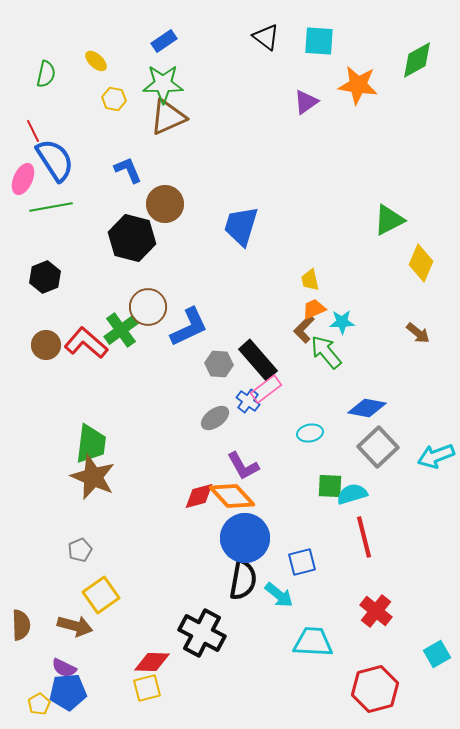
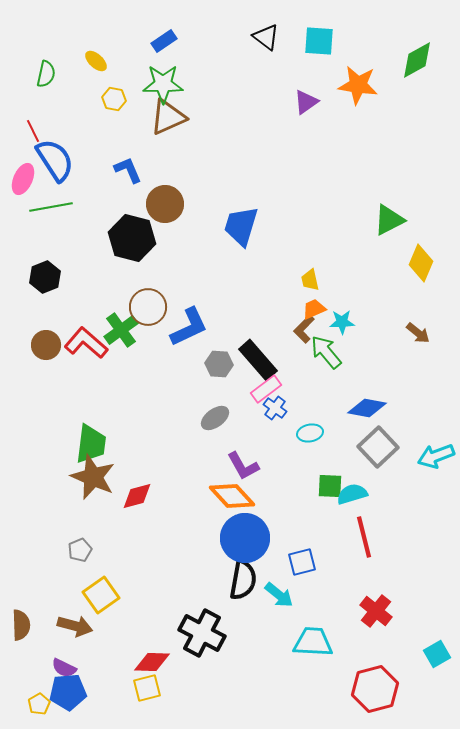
blue cross at (248, 401): moved 27 px right, 7 px down
red diamond at (199, 496): moved 62 px left
